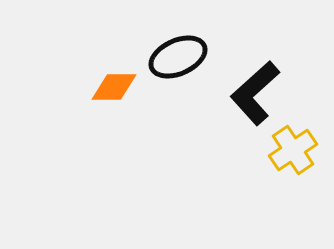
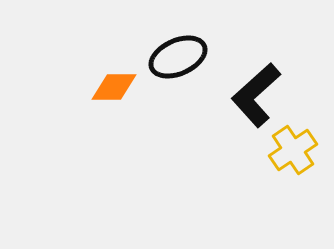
black L-shape: moved 1 px right, 2 px down
